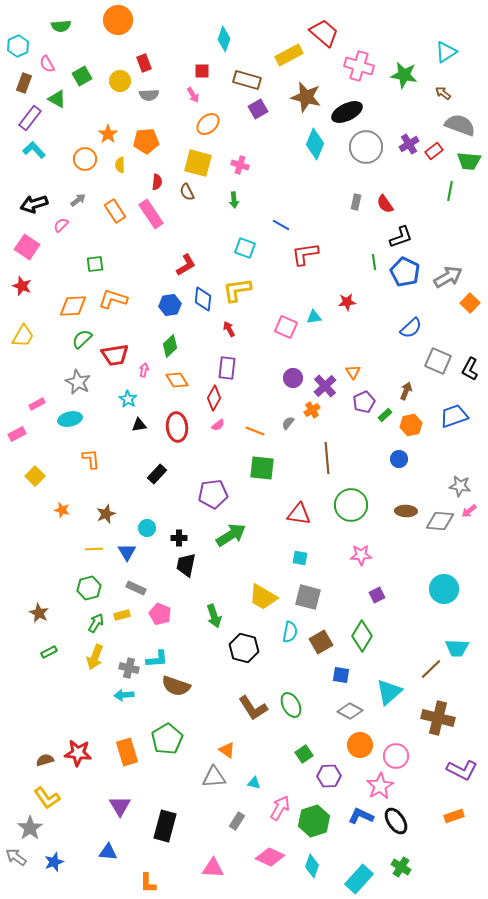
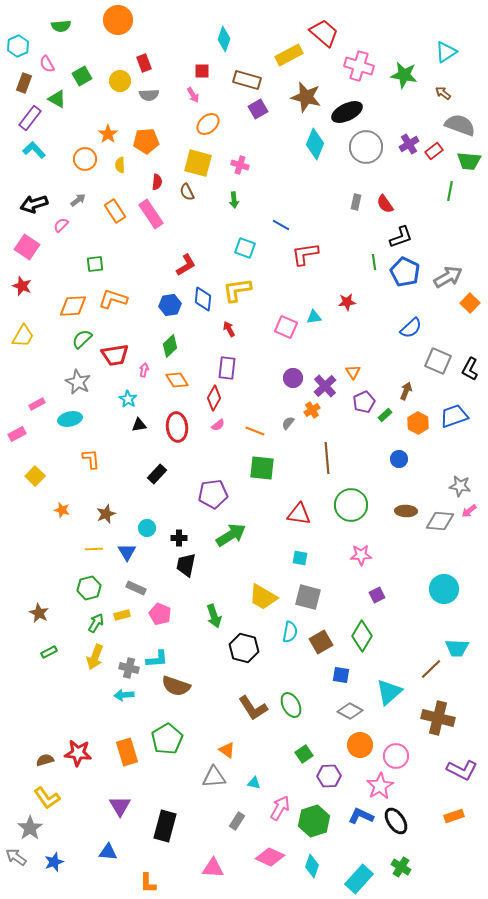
orange hexagon at (411, 425): moved 7 px right, 2 px up; rotated 20 degrees counterclockwise
